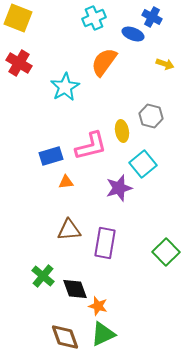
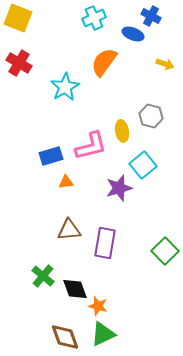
blue cross: moved 1 px left, 1 px up
cyan square: moved 1 px down
green square: moved 1 px left, 1 px up
